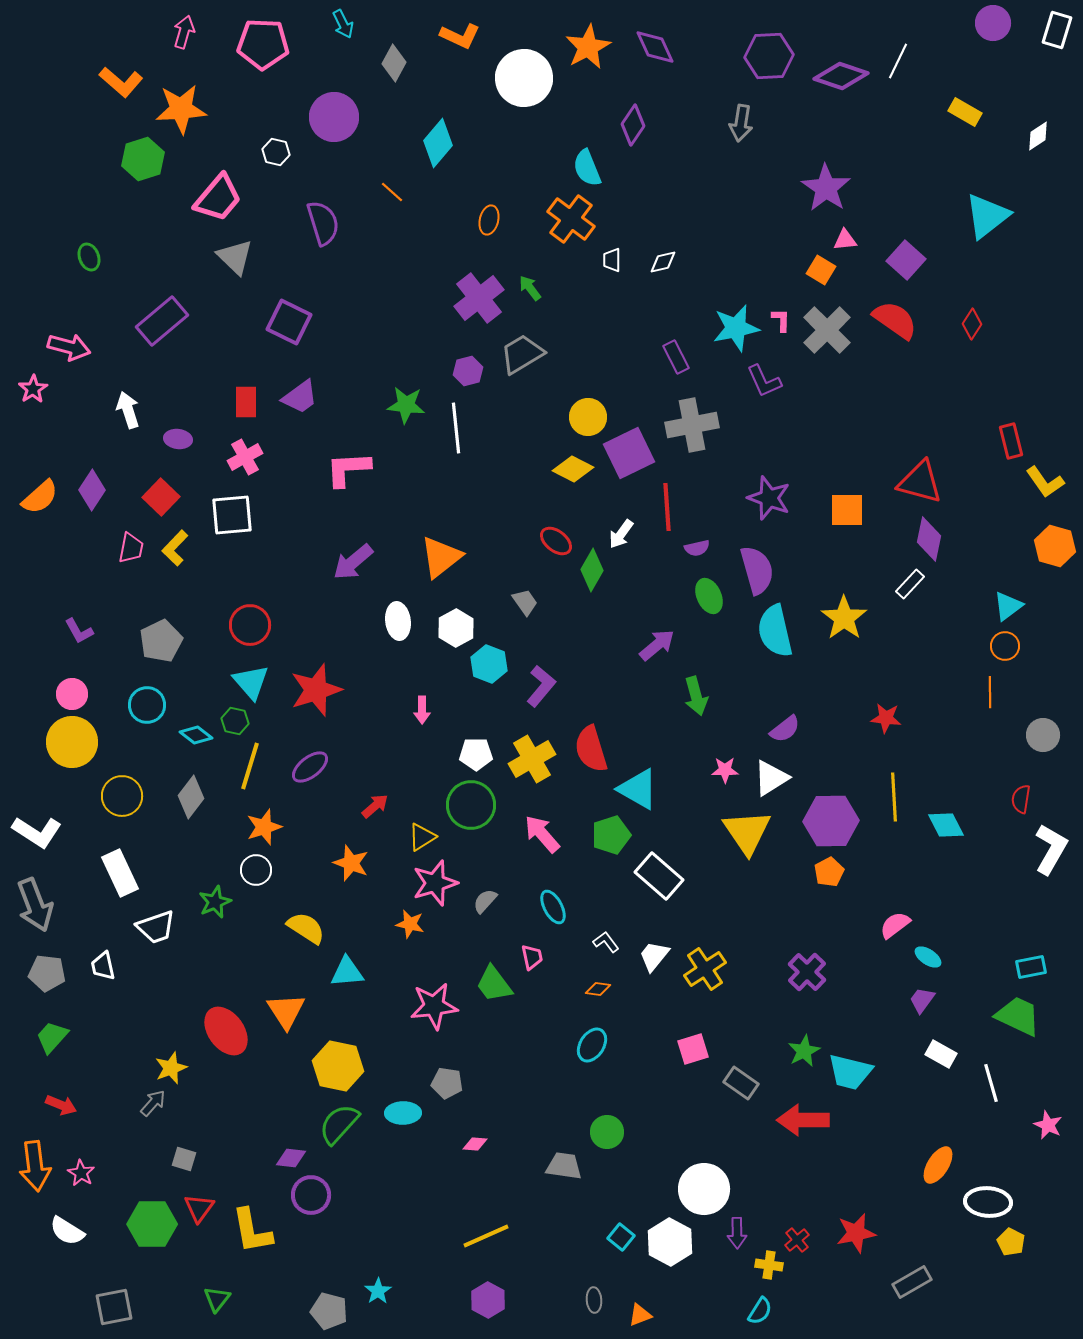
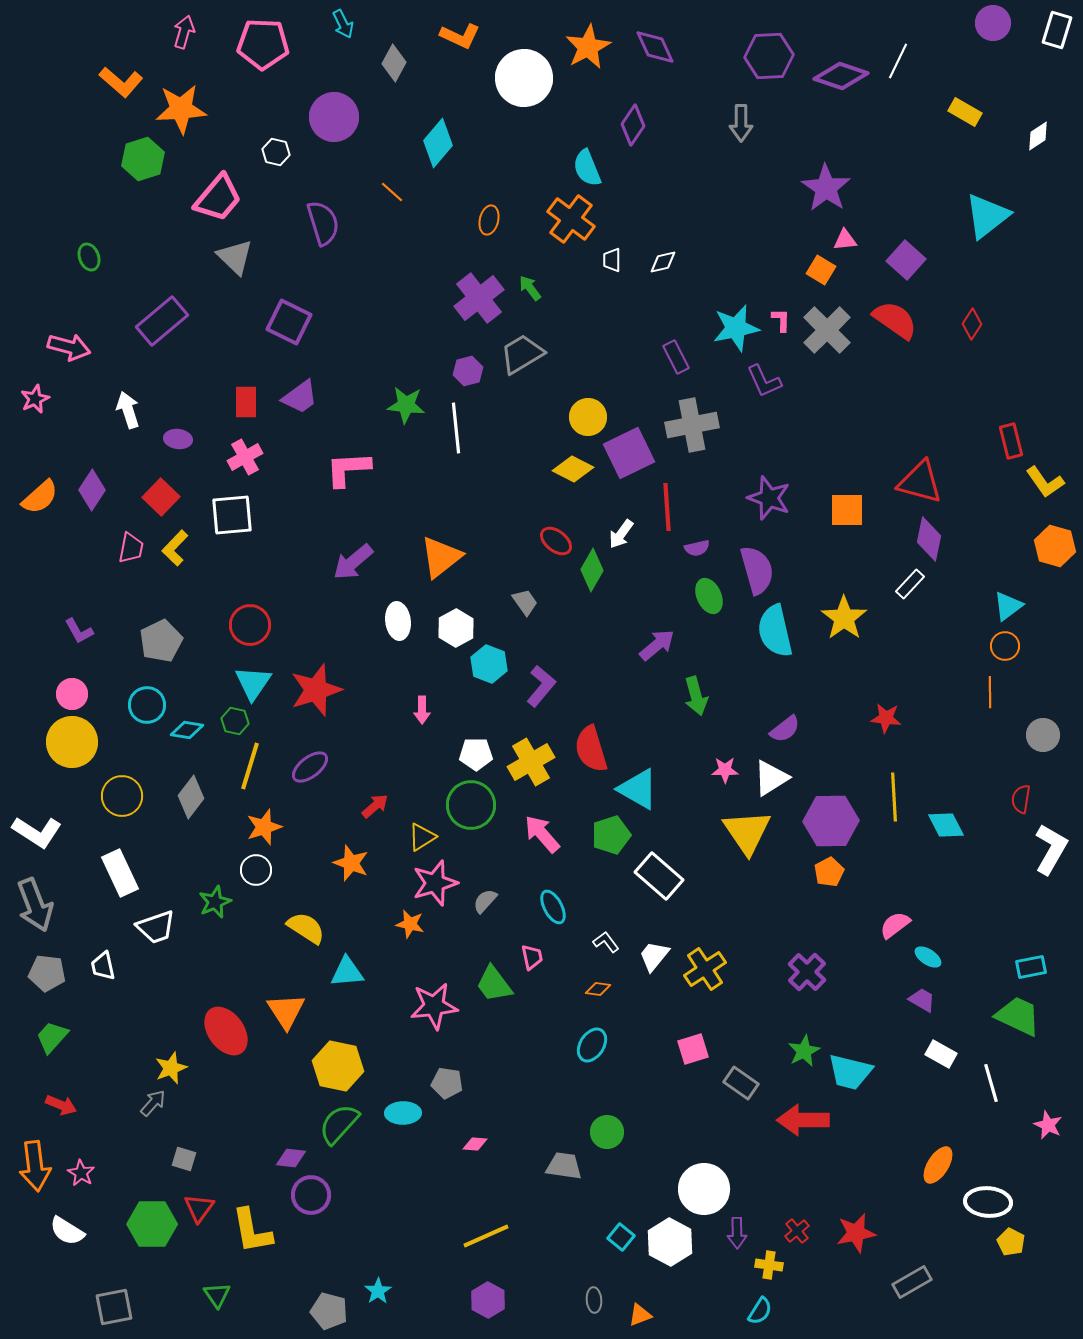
gray arrow at (741, 123): rotated 9 degrees counterclockwise
pink star at (33, 389): moved 2 px right, 10 px down; rotated 8 degrees clockwise
cyan triangle at (251, 682): moved 2 px right, 1 px down; rotated 15 degrees clockwise
cyan diamond at (196, 735): moved 9 px left, 5 px up; rotated 28 degrees counterclockwise
yellow cross at (532, 759): moved 1 px left, 3 px down
purple trapezoid at (922, 1000): rotated 84 degrees clockwise
red cross at (797, 1240): moved 9 px up
green triangle at (217, 1299): moved 4 px up; rotated 12 degrees counterclockwise
